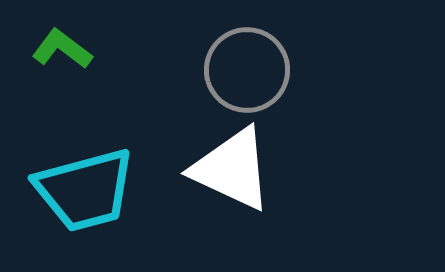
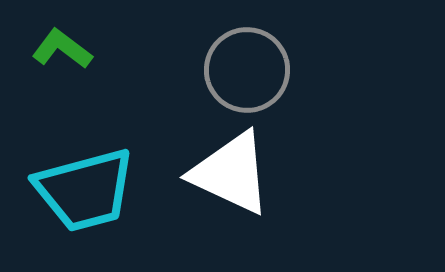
white triangle: moved 1 px left, 4 px down
